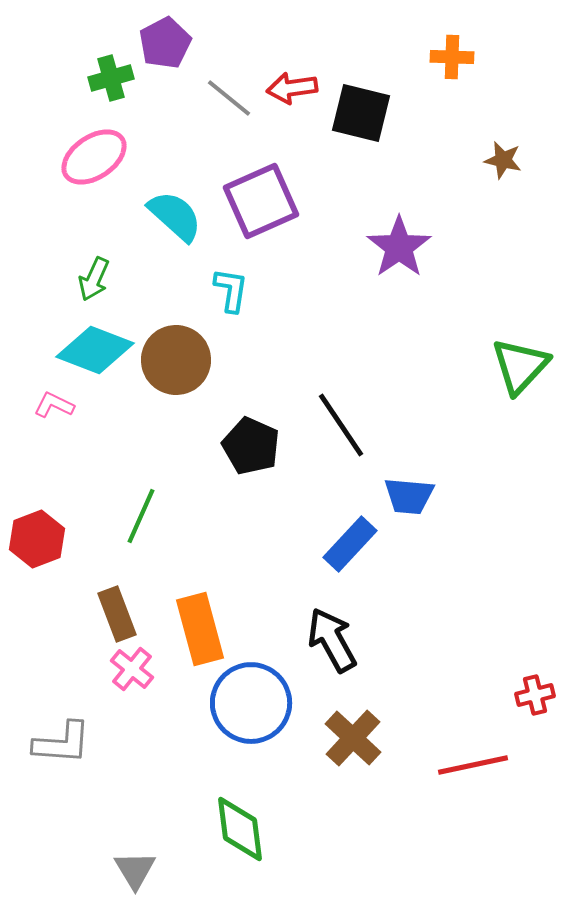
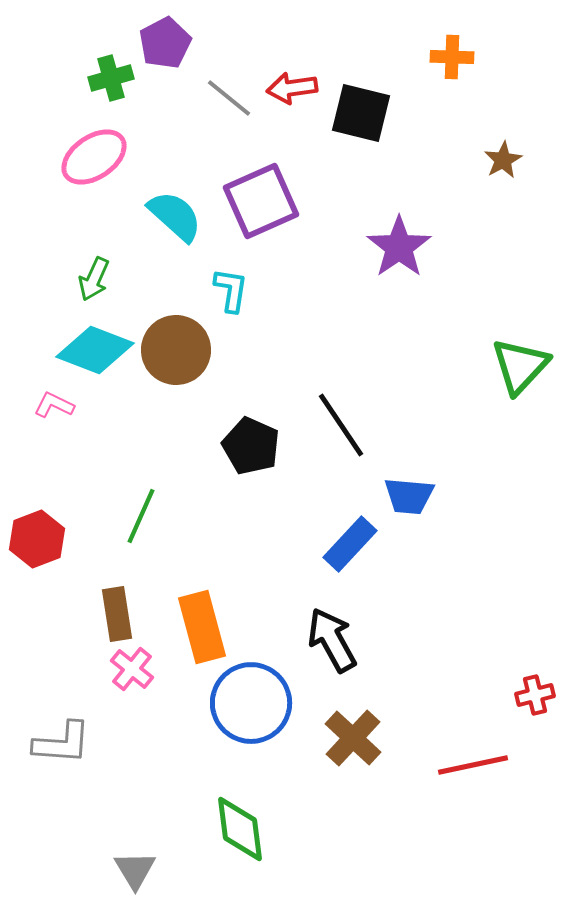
brown star: rotated 30 degrees clockwise
brown circle: moved 10 px up
brown rectangle: rotated 12 degrees clockwise
orange rectangle: moved 2 px right, 2 px up
